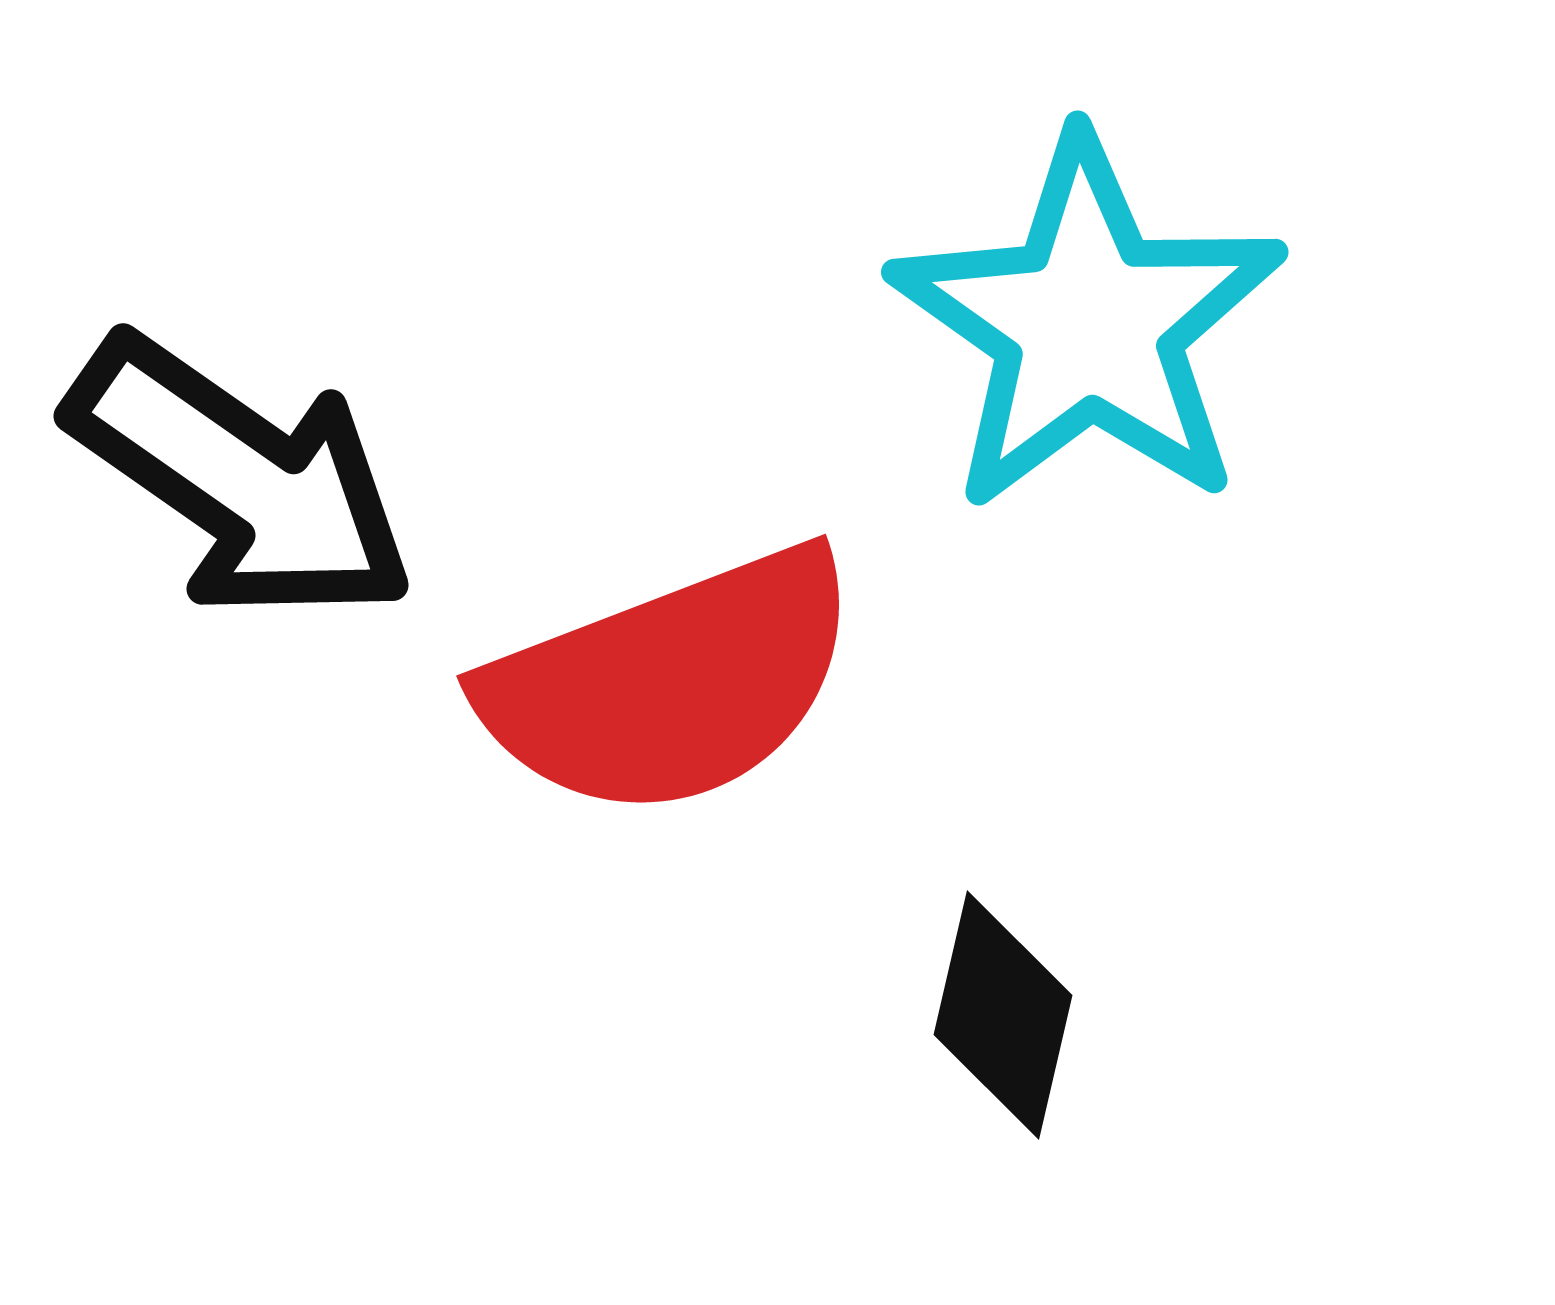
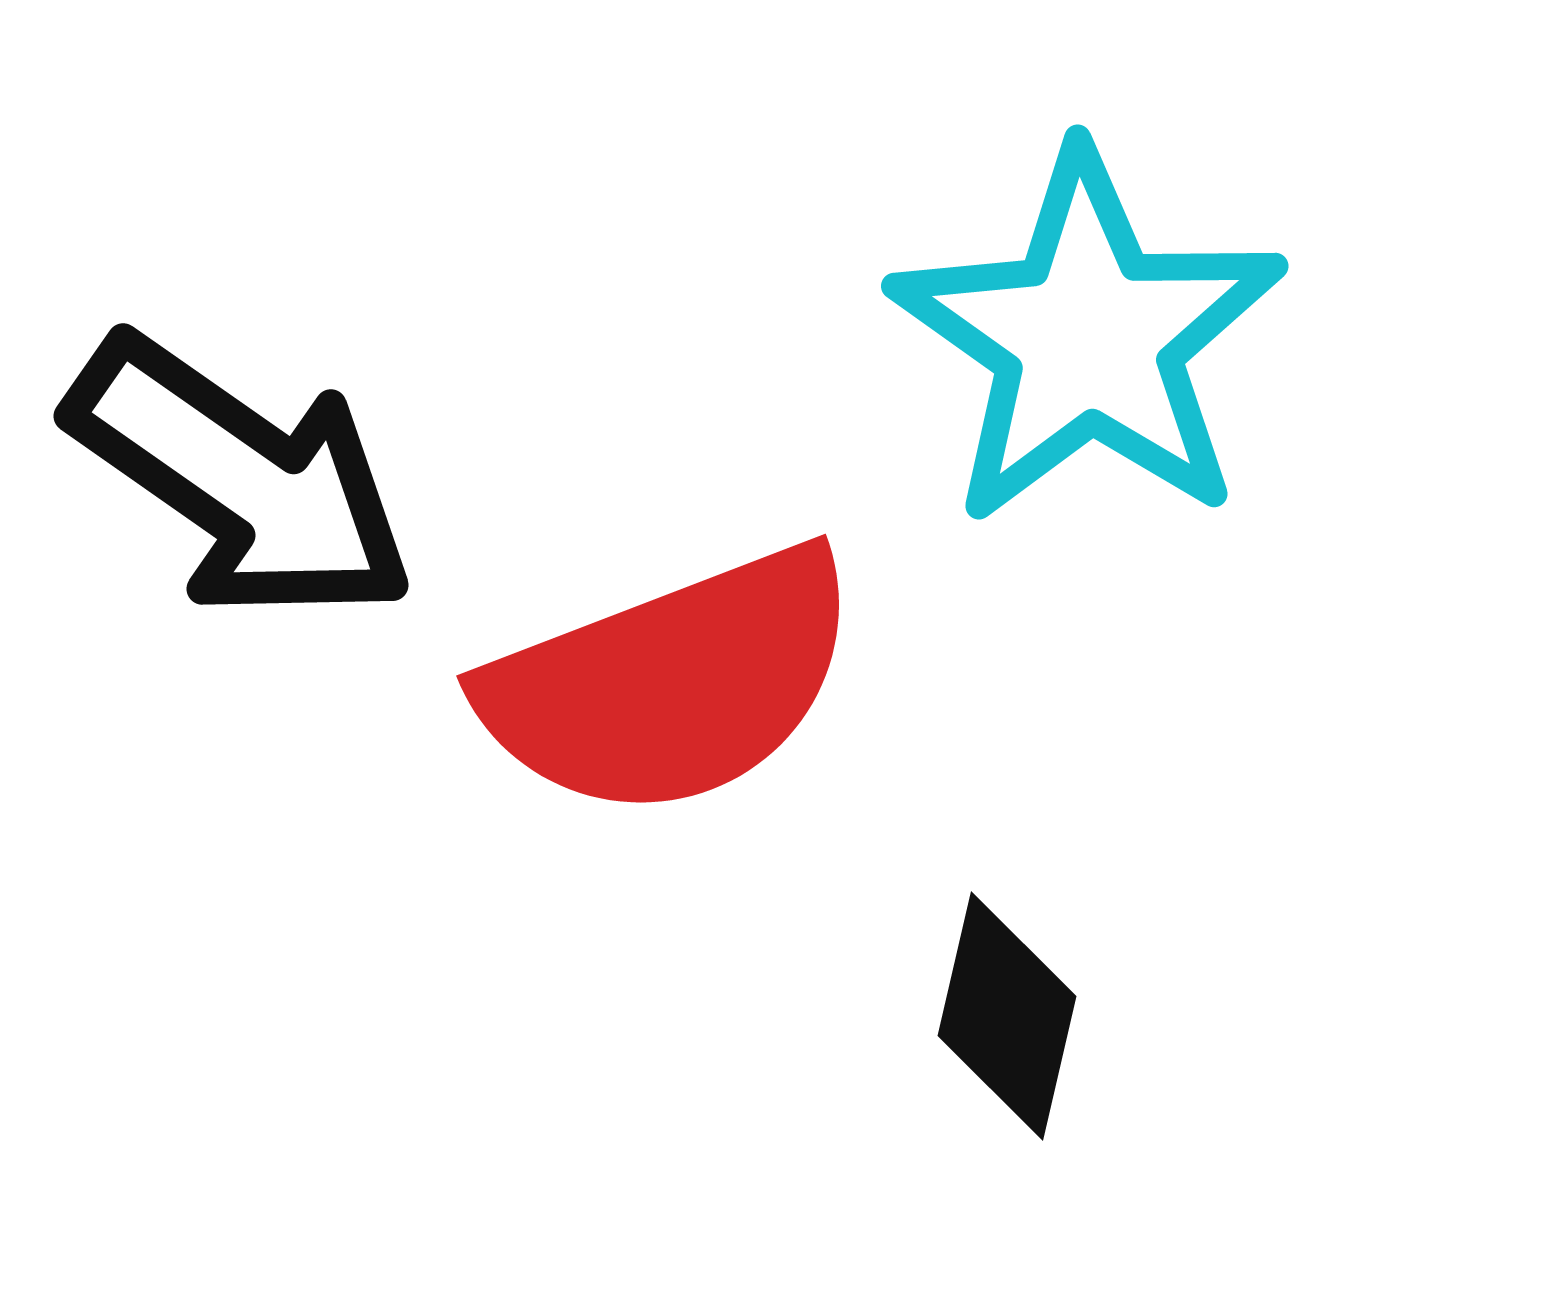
cyan star: moved 14 px down
black diamond: moved 4 px right, 1 px down
